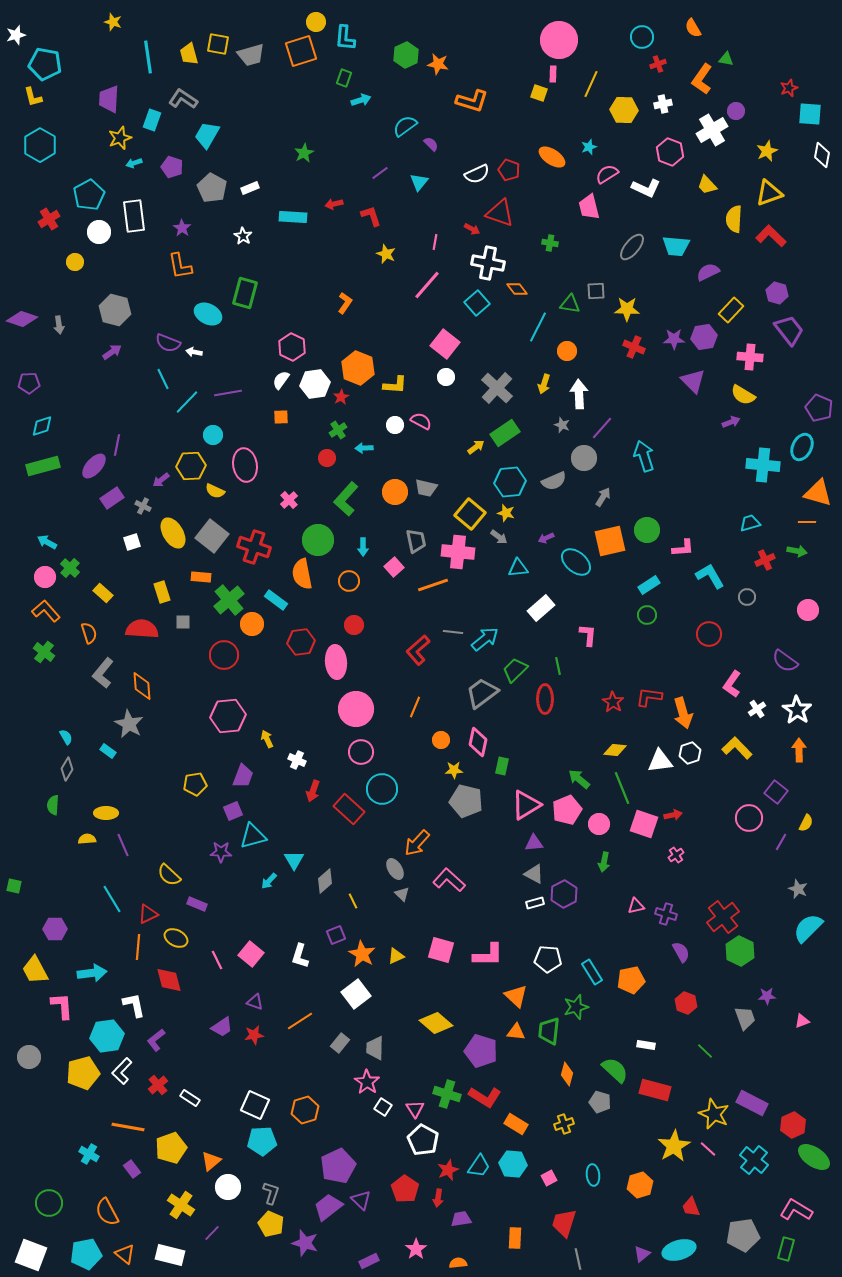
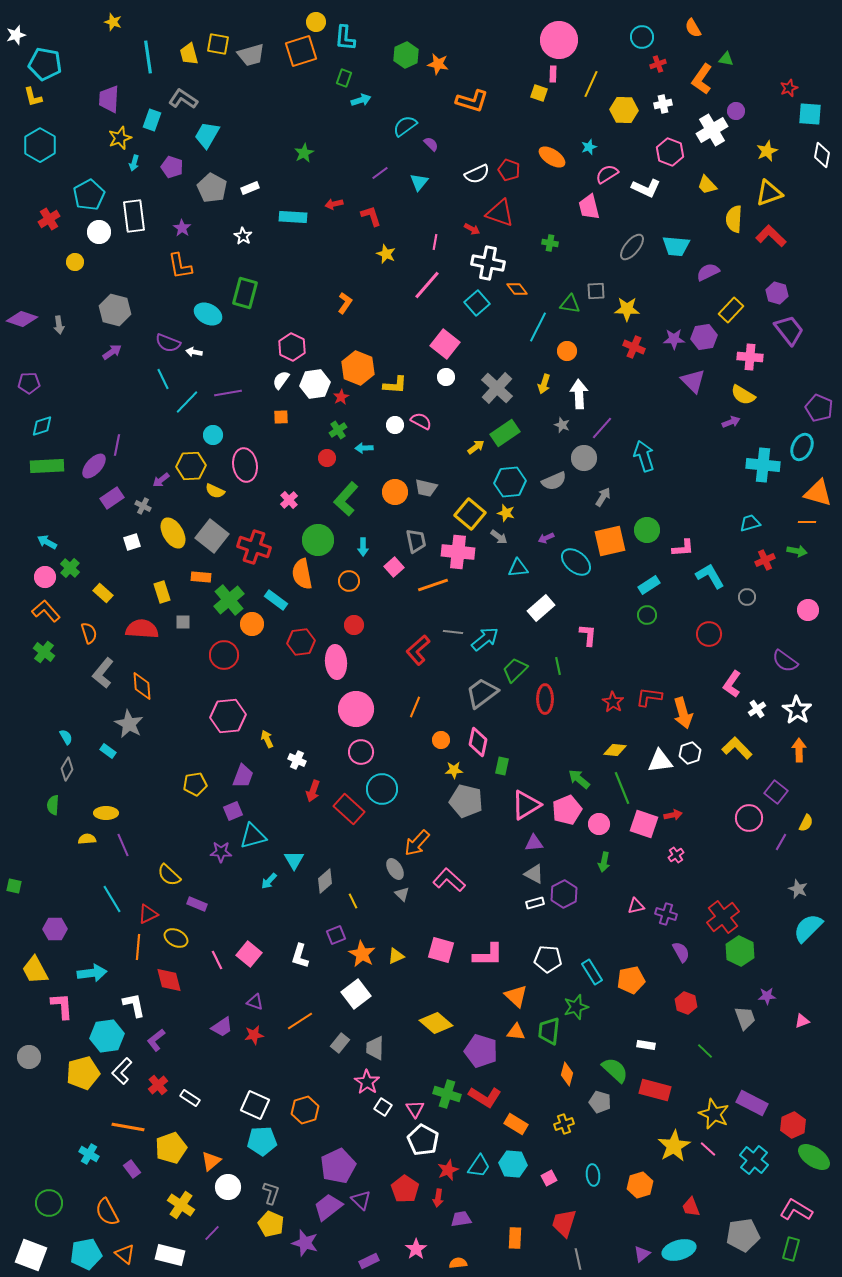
cyan arrow at (134, 163): rotated 56 degrees counterclockwise
green rectangle at (43, 466): moved 4 px right; rotated 12 degrees clockwise
pink square at (251, 954): moved 2 px left
green rectangle at (786, 1249): moved 5 px right
